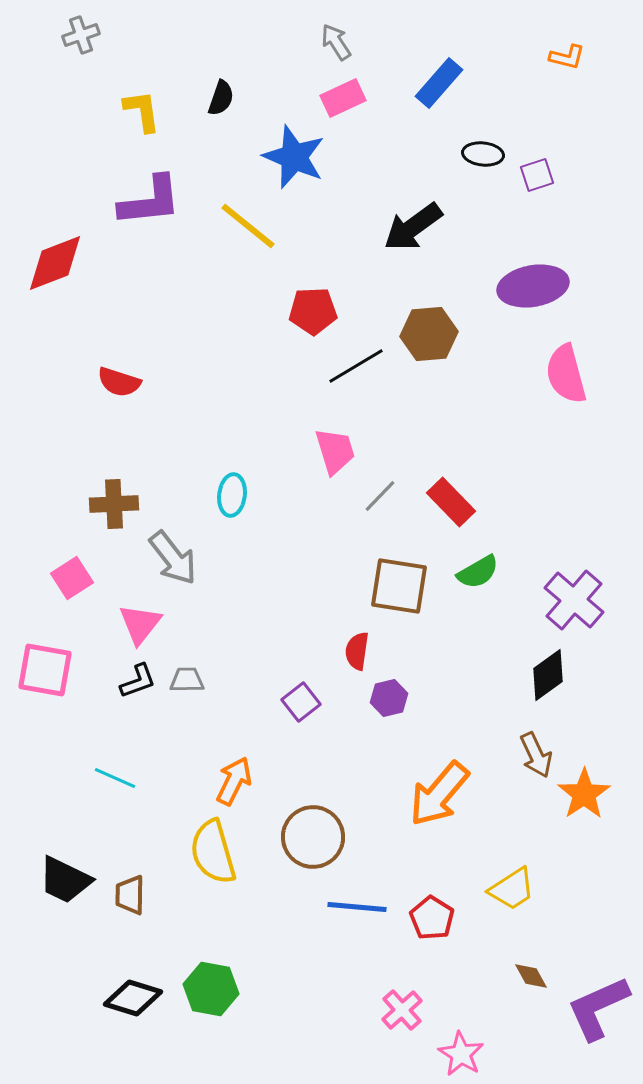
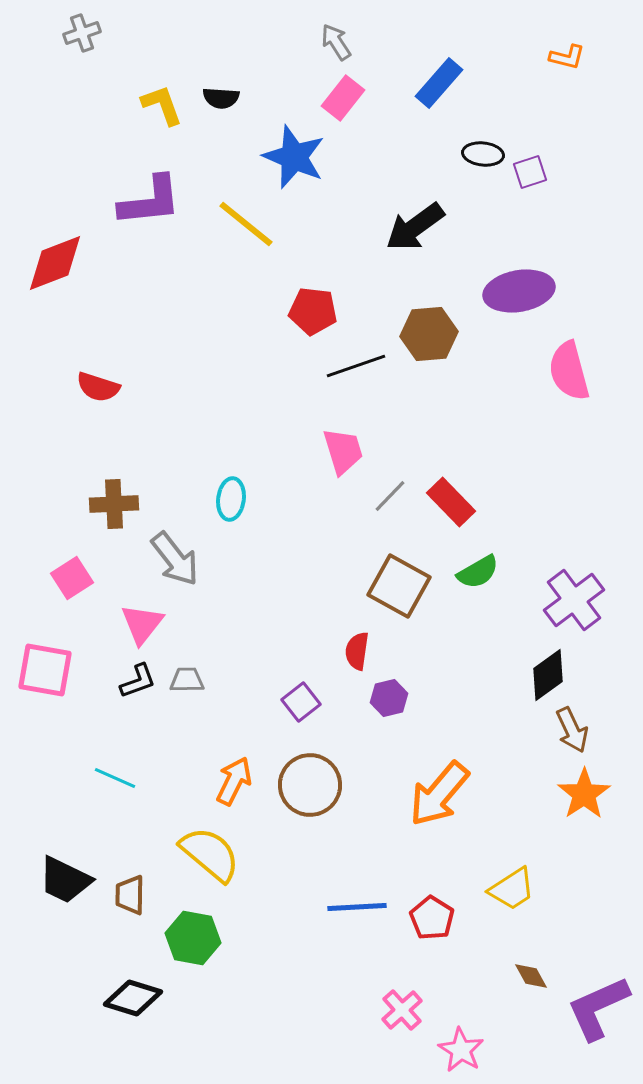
gray cross at (81, 35): moved 1 px right, 2 px up
black semicircle at (221, 98): rotated 75 degrees clockwise
pink rectangle at (343, 98): rotated 27 degrees counterclockwise
yellow L-shape at (142, 111): moved 20 px right, 6 px up; rotated 12 degrees counterclockwise
purple square at (537, 175): moved 7 px left, 3 px up
yellow line at (248, 226): moved 2 px left, 2 px up
black arrow at (413, 227): moved 2 px right
purple ellipse at (533, 286): moved 14 px left, 5 px down
red pentagon at (313, 311): rotated 9 degrees clockwise
black line at (356, 366): rotated 12 degrees clockwise
pink semicircle at (566, 374): moved 3 px right, 3 px up
red semicircle at (119, 382): moved 21 px left, 5 px down
pink trapezoid at (335, 451): moved 8 px right
cyan ellipse at (232, 495): moved 1 px left, 4 px down
gray line at (380, 496): moved 10 px right
gray arrow at (173, 558): moved 2 px right, 1 px down
brown square at (399, 586): rotated 20 degrees clockwise
purple cross at (574, 600): rotated 12 degrees clockwise
pink triangle at (140, 624): moved 2 px right
brown arrow at (536, 755): moved 36 px right, 25 px up
brown circle at (313, 837): moved 3 px left, 52 px up
yellow semicircle at (213, 852): moved 3 px left, 2 px down; rotated 146 degrees clockwise
blue line at (357, 907): rotated 8 degrees counterclockwise
green hexagon at (211, 989): moved 18 px left, 51 px up
pink star at (461, 1054): moved 4 px up
